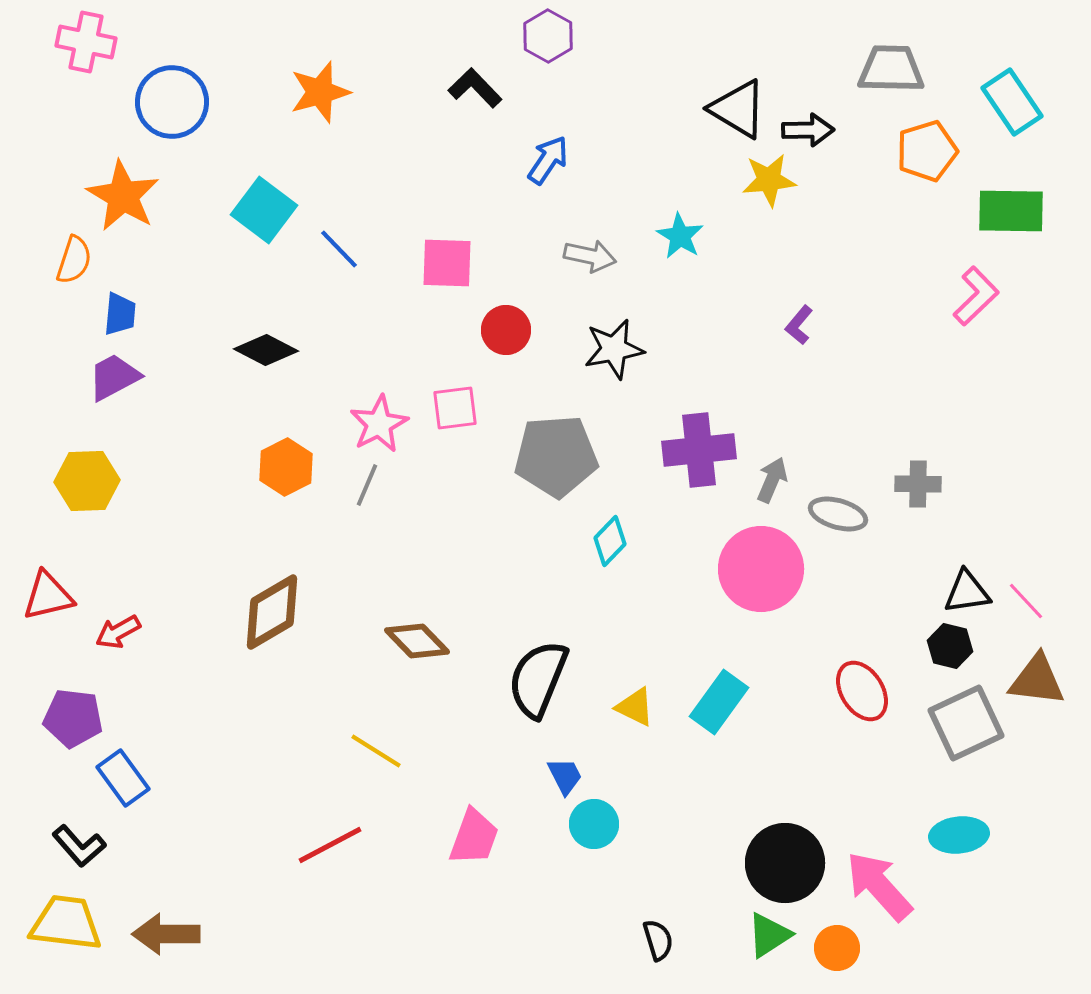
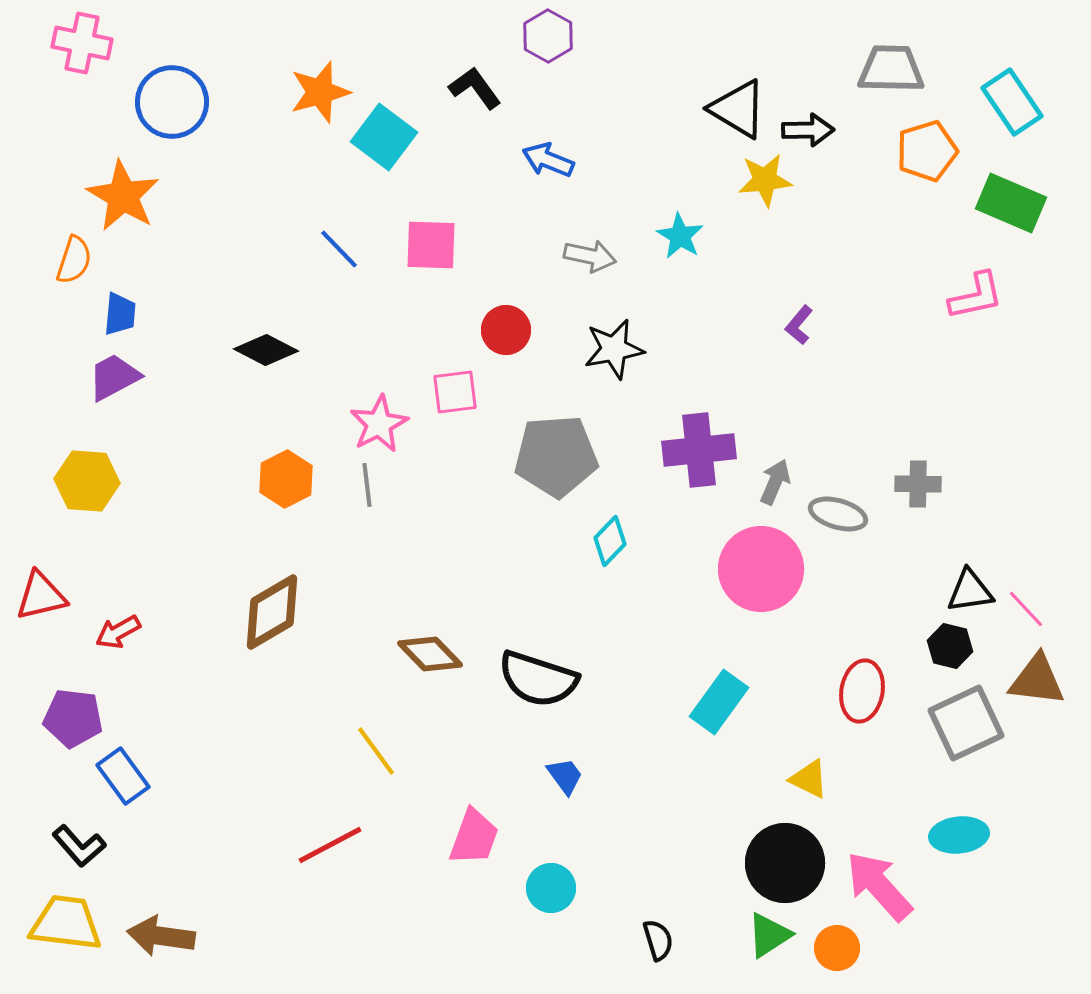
pink cross at (86, 42): moved 4 px left, 1 px down
black L-shape at (475, 88): rotated 8 degrees clockwise
blue arrow at (548, 160): rotated 102 degrees counterclockwise
yellow star at (769, 180): moved 4 px left
cyan square at (264, 210): moved 120 px right, 73 px up
green rectangle at (1011, 211): moved 8 px up; rotated 22 degrees clockwise
pink square at (447, 263): moved 16 px left, 18 px up
pink L-shape at (976, 296): rotated 32 degrees clockwise
pink square at (455, 408): moved 16 px up
orange hexagon at (286, 467): moved 12 px down
gray arrow at (772, 480): moved 3 px right, 2 px down
yellow hexagon at (87, 481): rotated 6 degrees clockwise
gray line at (367, 485): rotated 30 degrees counterclockwise
black triangle at (967, 592): moved 3 px right, 1 px up
red triangle at (48, 596): moved 7 px left
pink line at (1026, 601): moved 8 px down
brown diamond at (417, 641): moved 13 px right, 13 px down
black semicircle at (538, 679): rotated 94 degrees counterclockwise
red ellipse at (862, 691): rotated 42 degrees clockwise
yellow triangle at (635, 707): moved 174 px right, 72 px down
yellow line at (376, 751): rotated 22 degrees clockwise
blue trapezoid at (565, 776): rotated 9 degrees counterclockwise
blue rectangle at (123, 778): moved 2 px up
cyan circle at (594, 824): moved 43 px left, 64 px down
brown arrow at (166, 934): moved 5 px left, 2 px down; rotated 8 degrees clockwise
